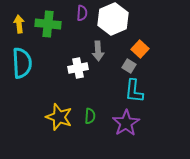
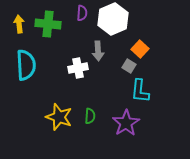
cyan semicircle: moved 4 px right, 2 px down
cyan L-shape: moved 6 px right
